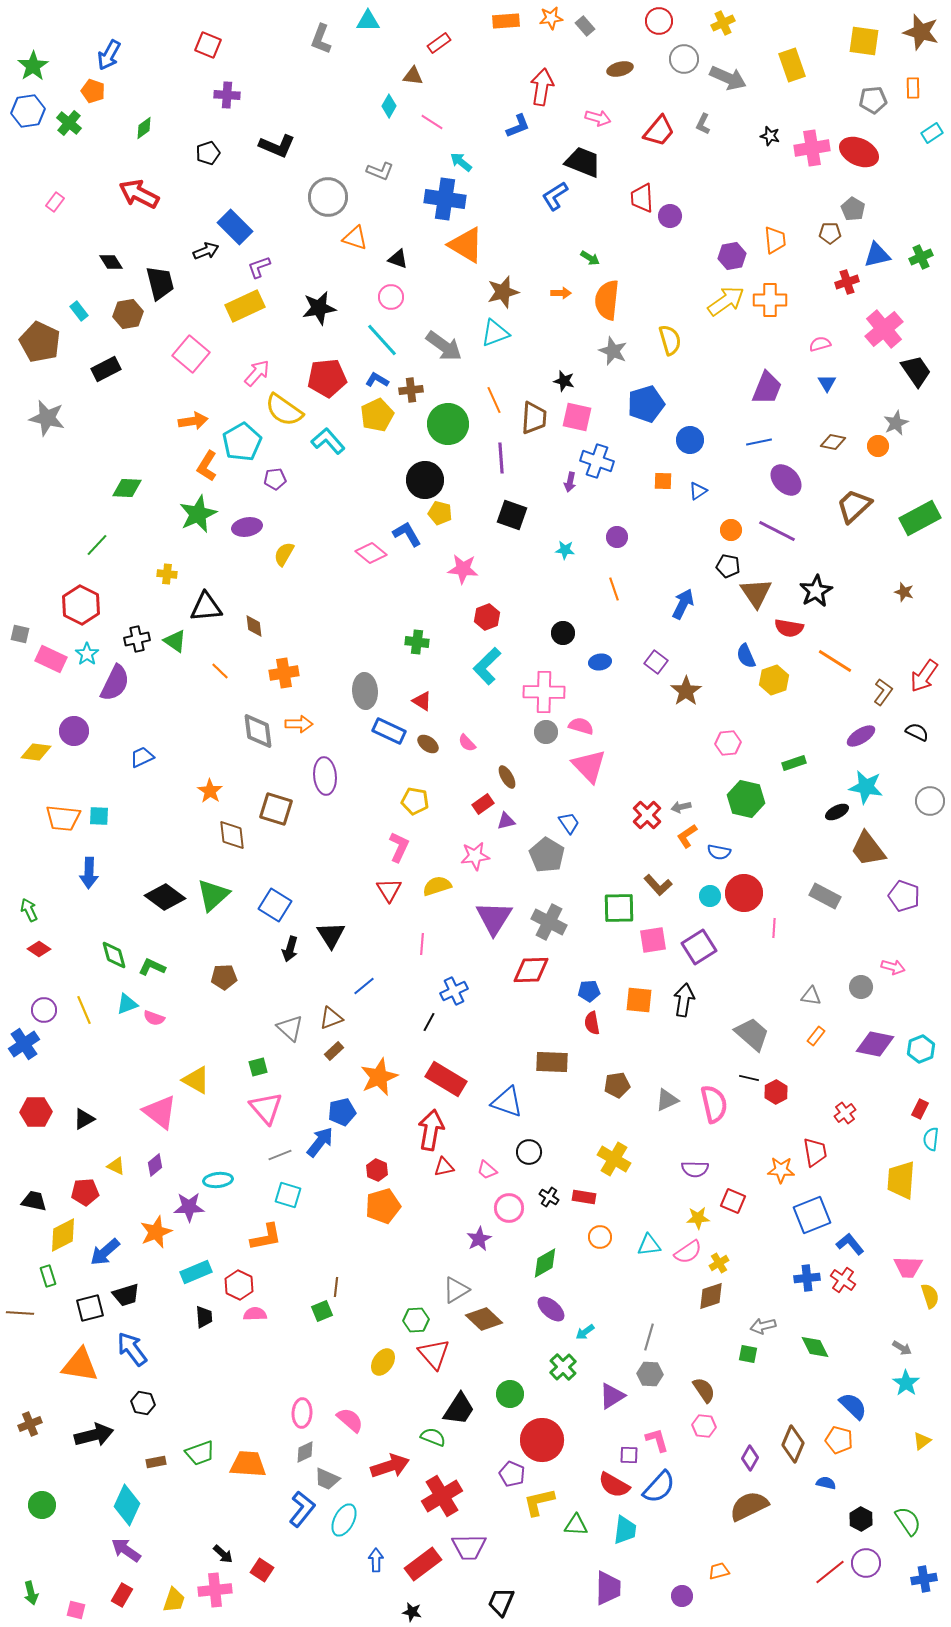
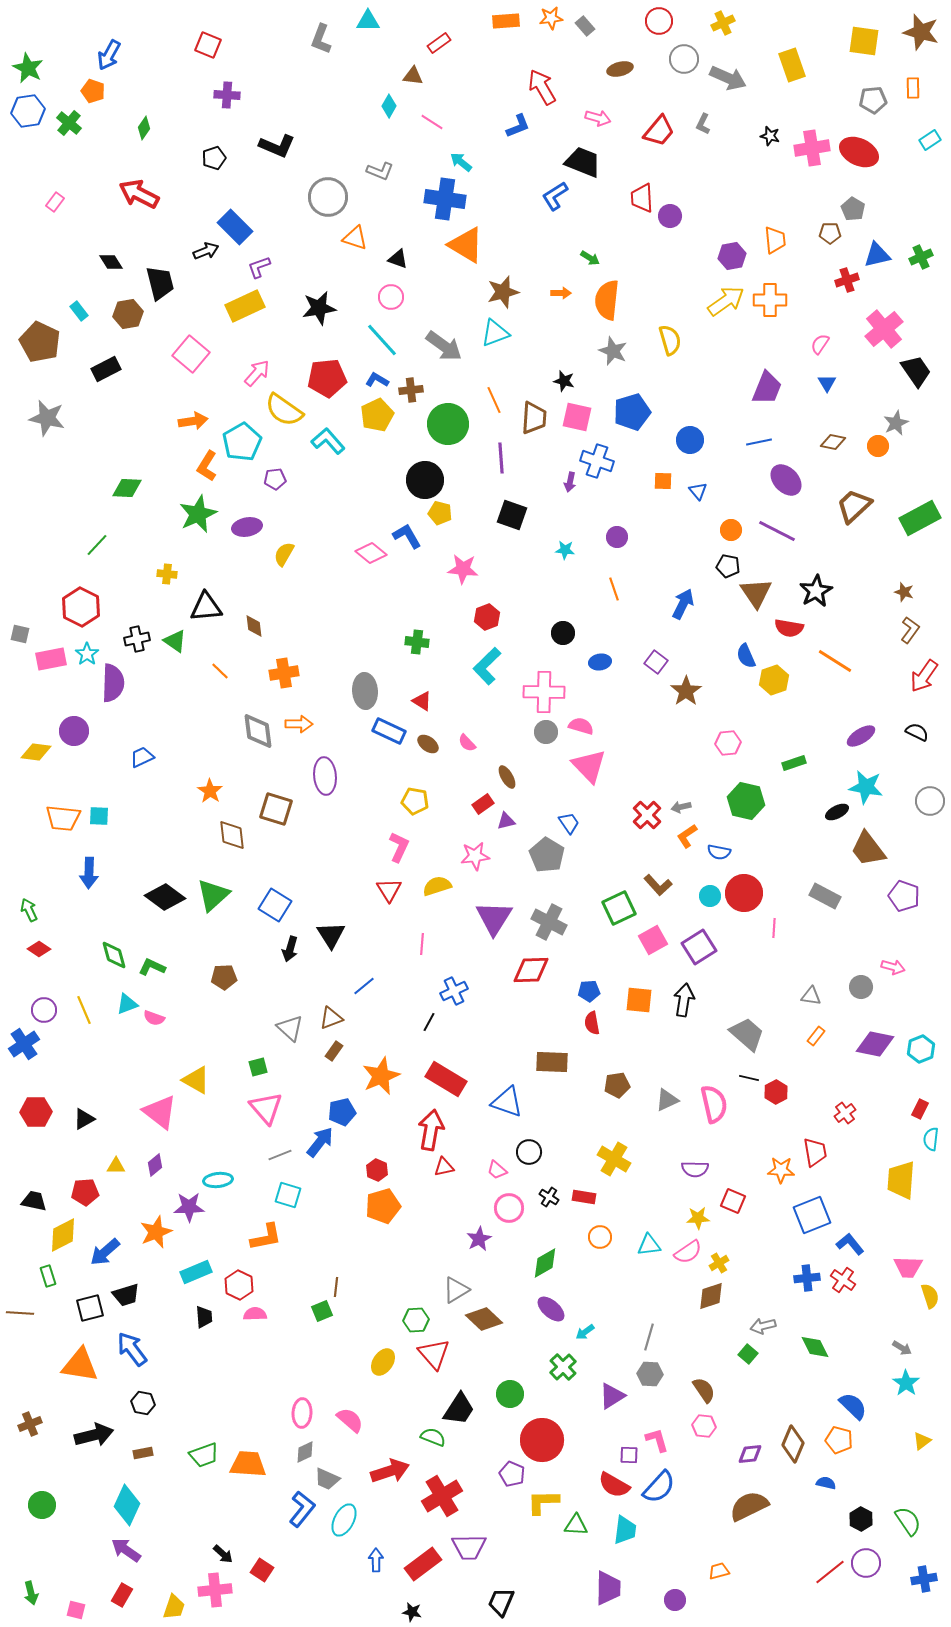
green star at (33, 66): moved 5 px left, 2 px down; rotated 12 degrees counterclockwise
red arrow at (542, 87): rotated 39 degrees counterclockwise
green diamond at (144, 128): rotated 20 degrees counterclockwise
cyan rectangle at (932, 133): moved 2 px left, 7 px down
black pentagon at (208, 153): moved 6 px right, 5 px down
red cross at (847, 282): moved 2 px up
pink semicircle at (820, 344): rotated 40 degrees counterclockwise
blue pentagon at (646, 404): moved 14 px left, 8 px down
blue triangle at (698, 491): rotated 36 degrees counterclockwise
blue L-shape at (407, 534): moved 2 px down
red hexagon at (81, 605): moved 2 px down
pink rectangle at (51, 659): rotated 36 degrees counterclockwise
purple semicircle at (115, 683): moved 2 px left; rotated 24 degrees counterclockwise
brown L-shape at (883, 692): moved 27 px right, 62 px up
green hexagon at (746, 799): moved 2 px down
green square at (619, 908): rotated 24 degrees counterclockwise
pink square at (653, 940): rotated 20 degrees counterclockwise
gray trapezoid at (752, 1034): moved 5 px left
brown rectangle at (334, 1051): rotated 12 degrees counterclockwise
orange star at (379, 1077): moved 2 px right, 1 px up
yellow triangle at (116, 1166): rotated 24 degrees counterclockwise
pink trapezoid at (487, 1170): moved 10 px right
green square at (748, 1354): rotated 30 degrees clockwise
green trapezoid at (200, 1453): moved 4 px right, 2 px down
purple diamond at (750, 1458): moved 4 px up; rotated 55 degrees clockwise
brown rectangle at (156, 1462): moved 13 px left, 9 px up
red arrow at (390, 1466): moved 5 px down
yellow L-shape at (539, 1502): moved 4 px right; rotated 12 degrees clockwise
purple circle at (682, 1596): moved 7 px left, 4 px down
yellow trapezoid at (174, 1600): moved 7 px down
